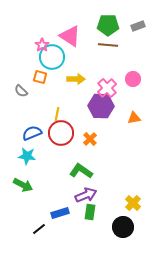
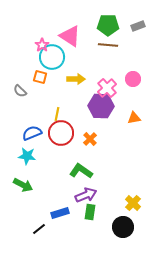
gray semicircle: moved 1 px left
